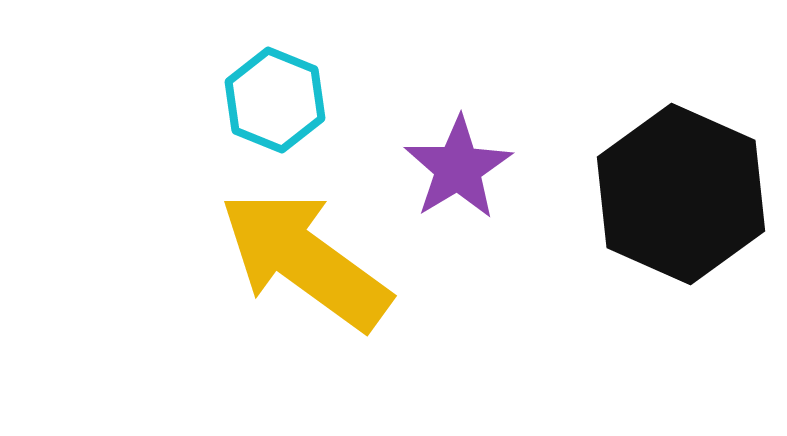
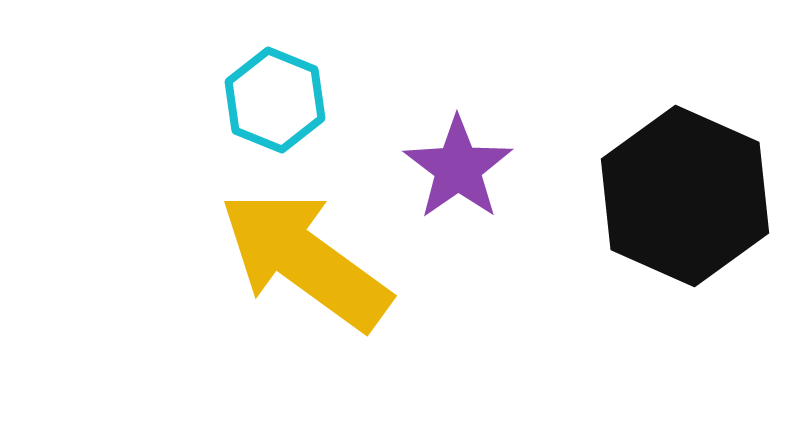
purple star: rotated 4 degrees counterclockwise
black hexagon: moved 4 px right, 2 px down
